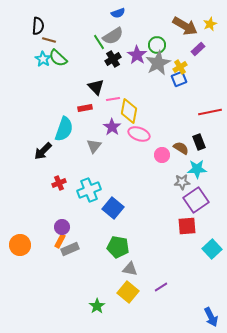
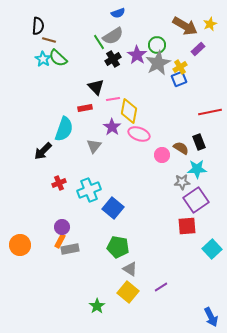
gray rectangle at (70, 249): rotated 12 degrees clockwise
gray triangle at (130, 269): rotated 21 degrees clockwise
